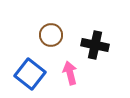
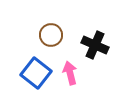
black cross: rotated 12 degrees clockwise
blue square: moved 6 px right, 1 px up
